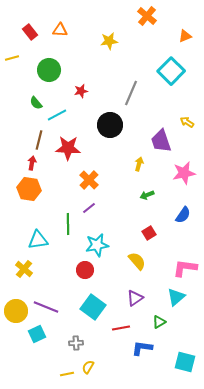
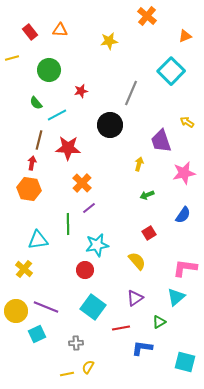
orange cross at (89, 180): moved 7 px left, 3 px down
